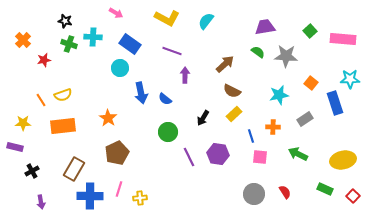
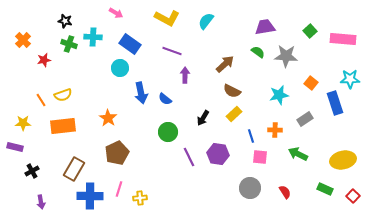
orange cross at (273, 127): moved 2 px right, 3 px down
gray circle at (254, 194): moved 4 px left, 6 px up
